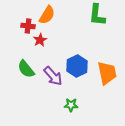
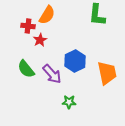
blue hexagon: moved 2 px left, 5 px up
purple arrow: moved 1 px left, 2 px up
green star: moved 2 px left, 3 px up
